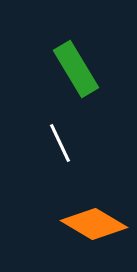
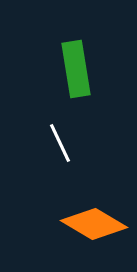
green rectangle: rotated 22 degrees clockwise
